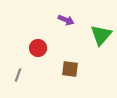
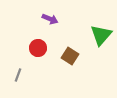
purple arrow: moved 16 px left, 1 px up
brown square: moved 13 px up; rotated 24 degrees clockwise
